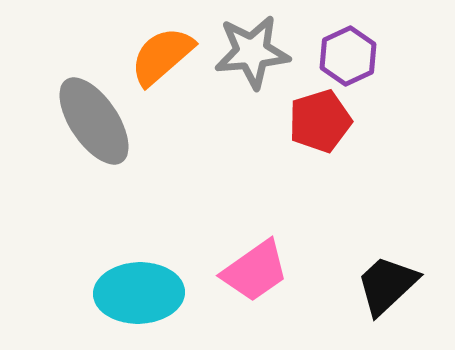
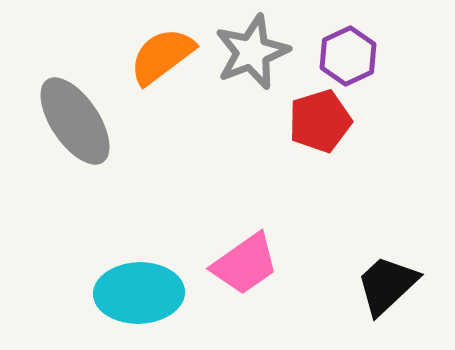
gray star: rotated 16 degrees counterclockwise
orange semicircle: rotated 4 degrees clockwise
gray ellipse: moved 19 px left
pink trapezoid: moved 10 px left, 7 px up
